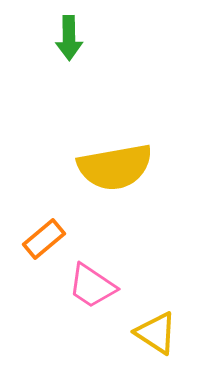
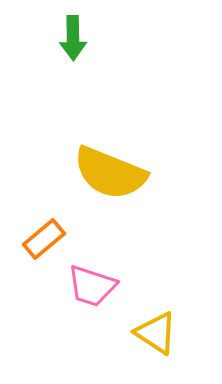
green arrow: moved 4 px right
yellow semicircle: moved 5 px left, 6 px down; rotated 32 degrees clockwise
pink trapezoid: rotated 16 degrees counterclockwise
